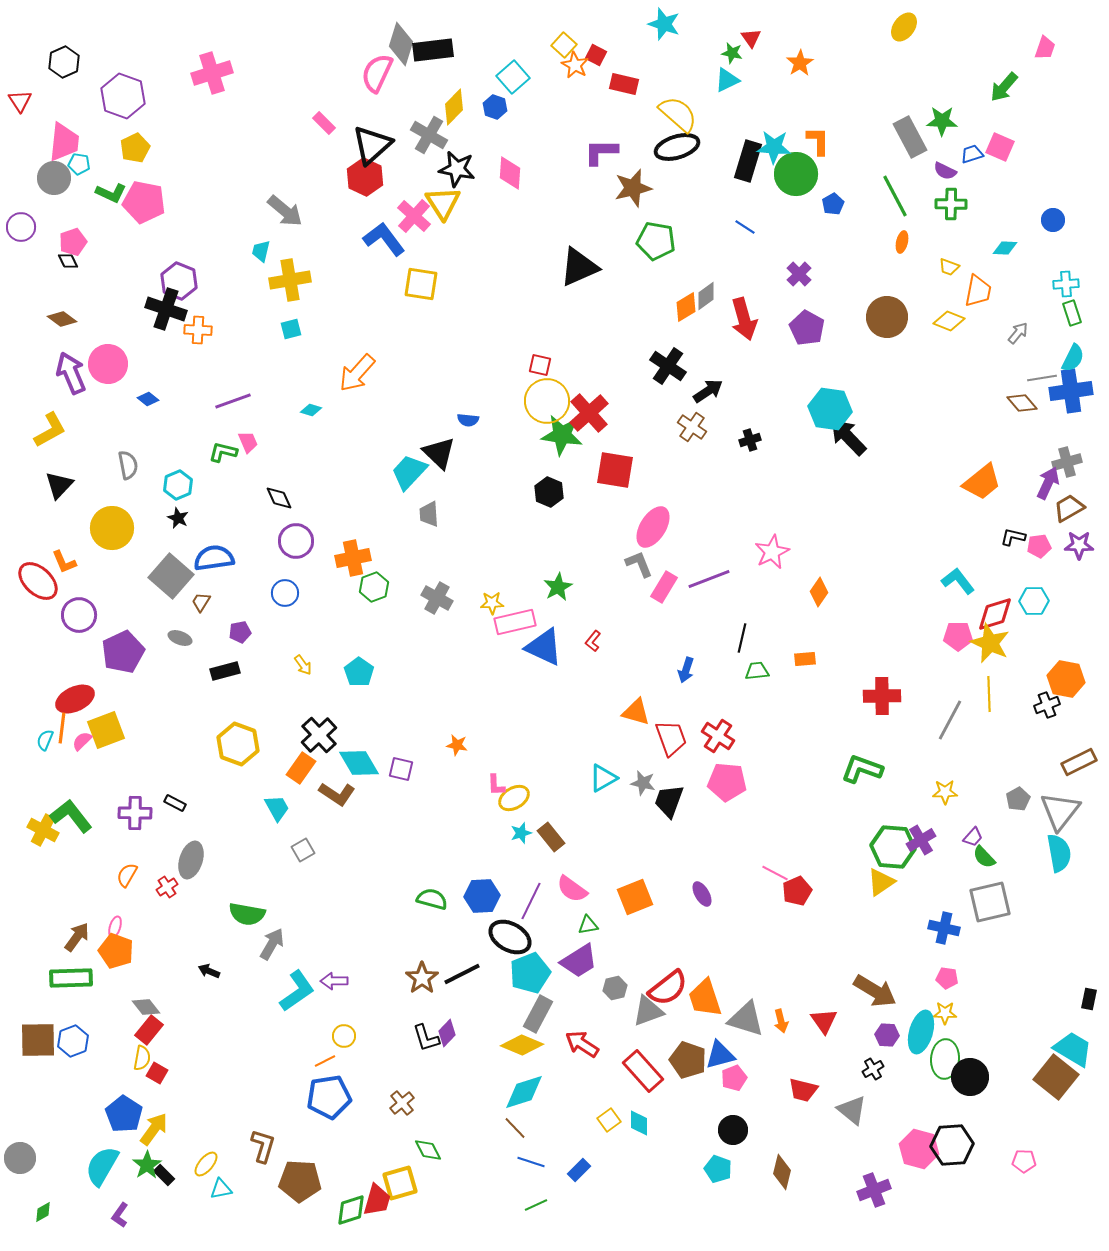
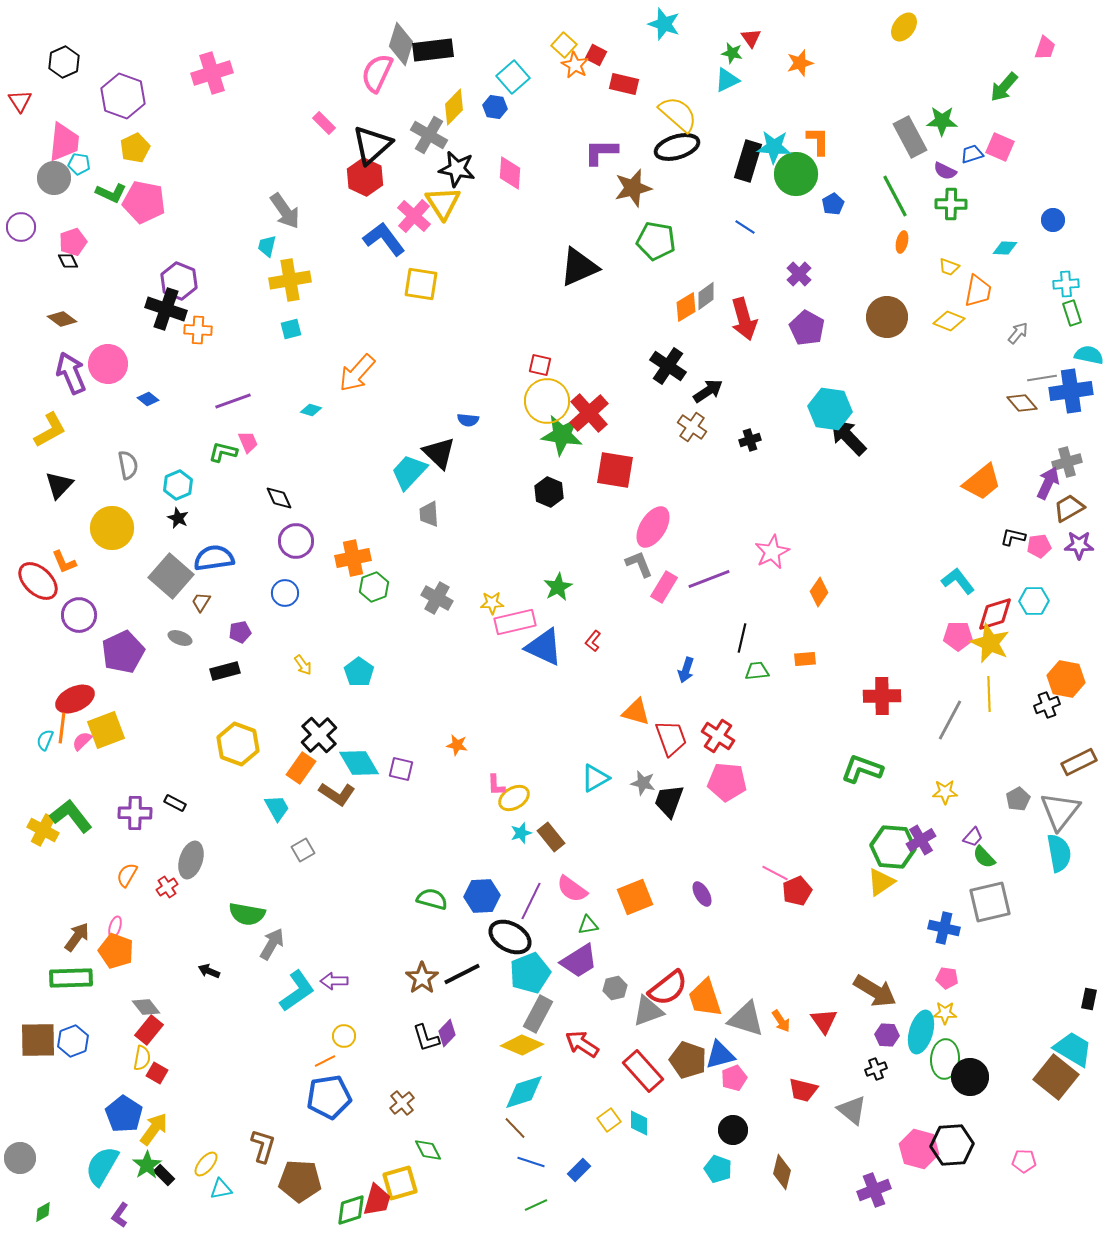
orange star at (800, 63): rotated 16 degrees clockwise
blue hexagon at (495, 107): rotated 10 degrees counterclockwise
gray arrow at (285, 211): rotated 15 degrees clockwise
cyan trapezoid at (261, 251): moved 6 px right, 5 px up
cyan semicircle at (1073, 358): moved 16 px right, 3 px up; rotated 104 degrees counterclockwise
cyan triangle at (603, 778): moved 8 px left
orange arrow at (781, 1021): rotated 20 degrees counterclockwise
black cross at (873, 1069): moved 3 px right; rotated 10 degrees clockwise
